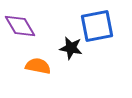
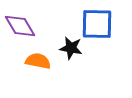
blue square: moved 2 px up; rotated 12 degrees clockwise
orange semicircle: moved 5 px up
